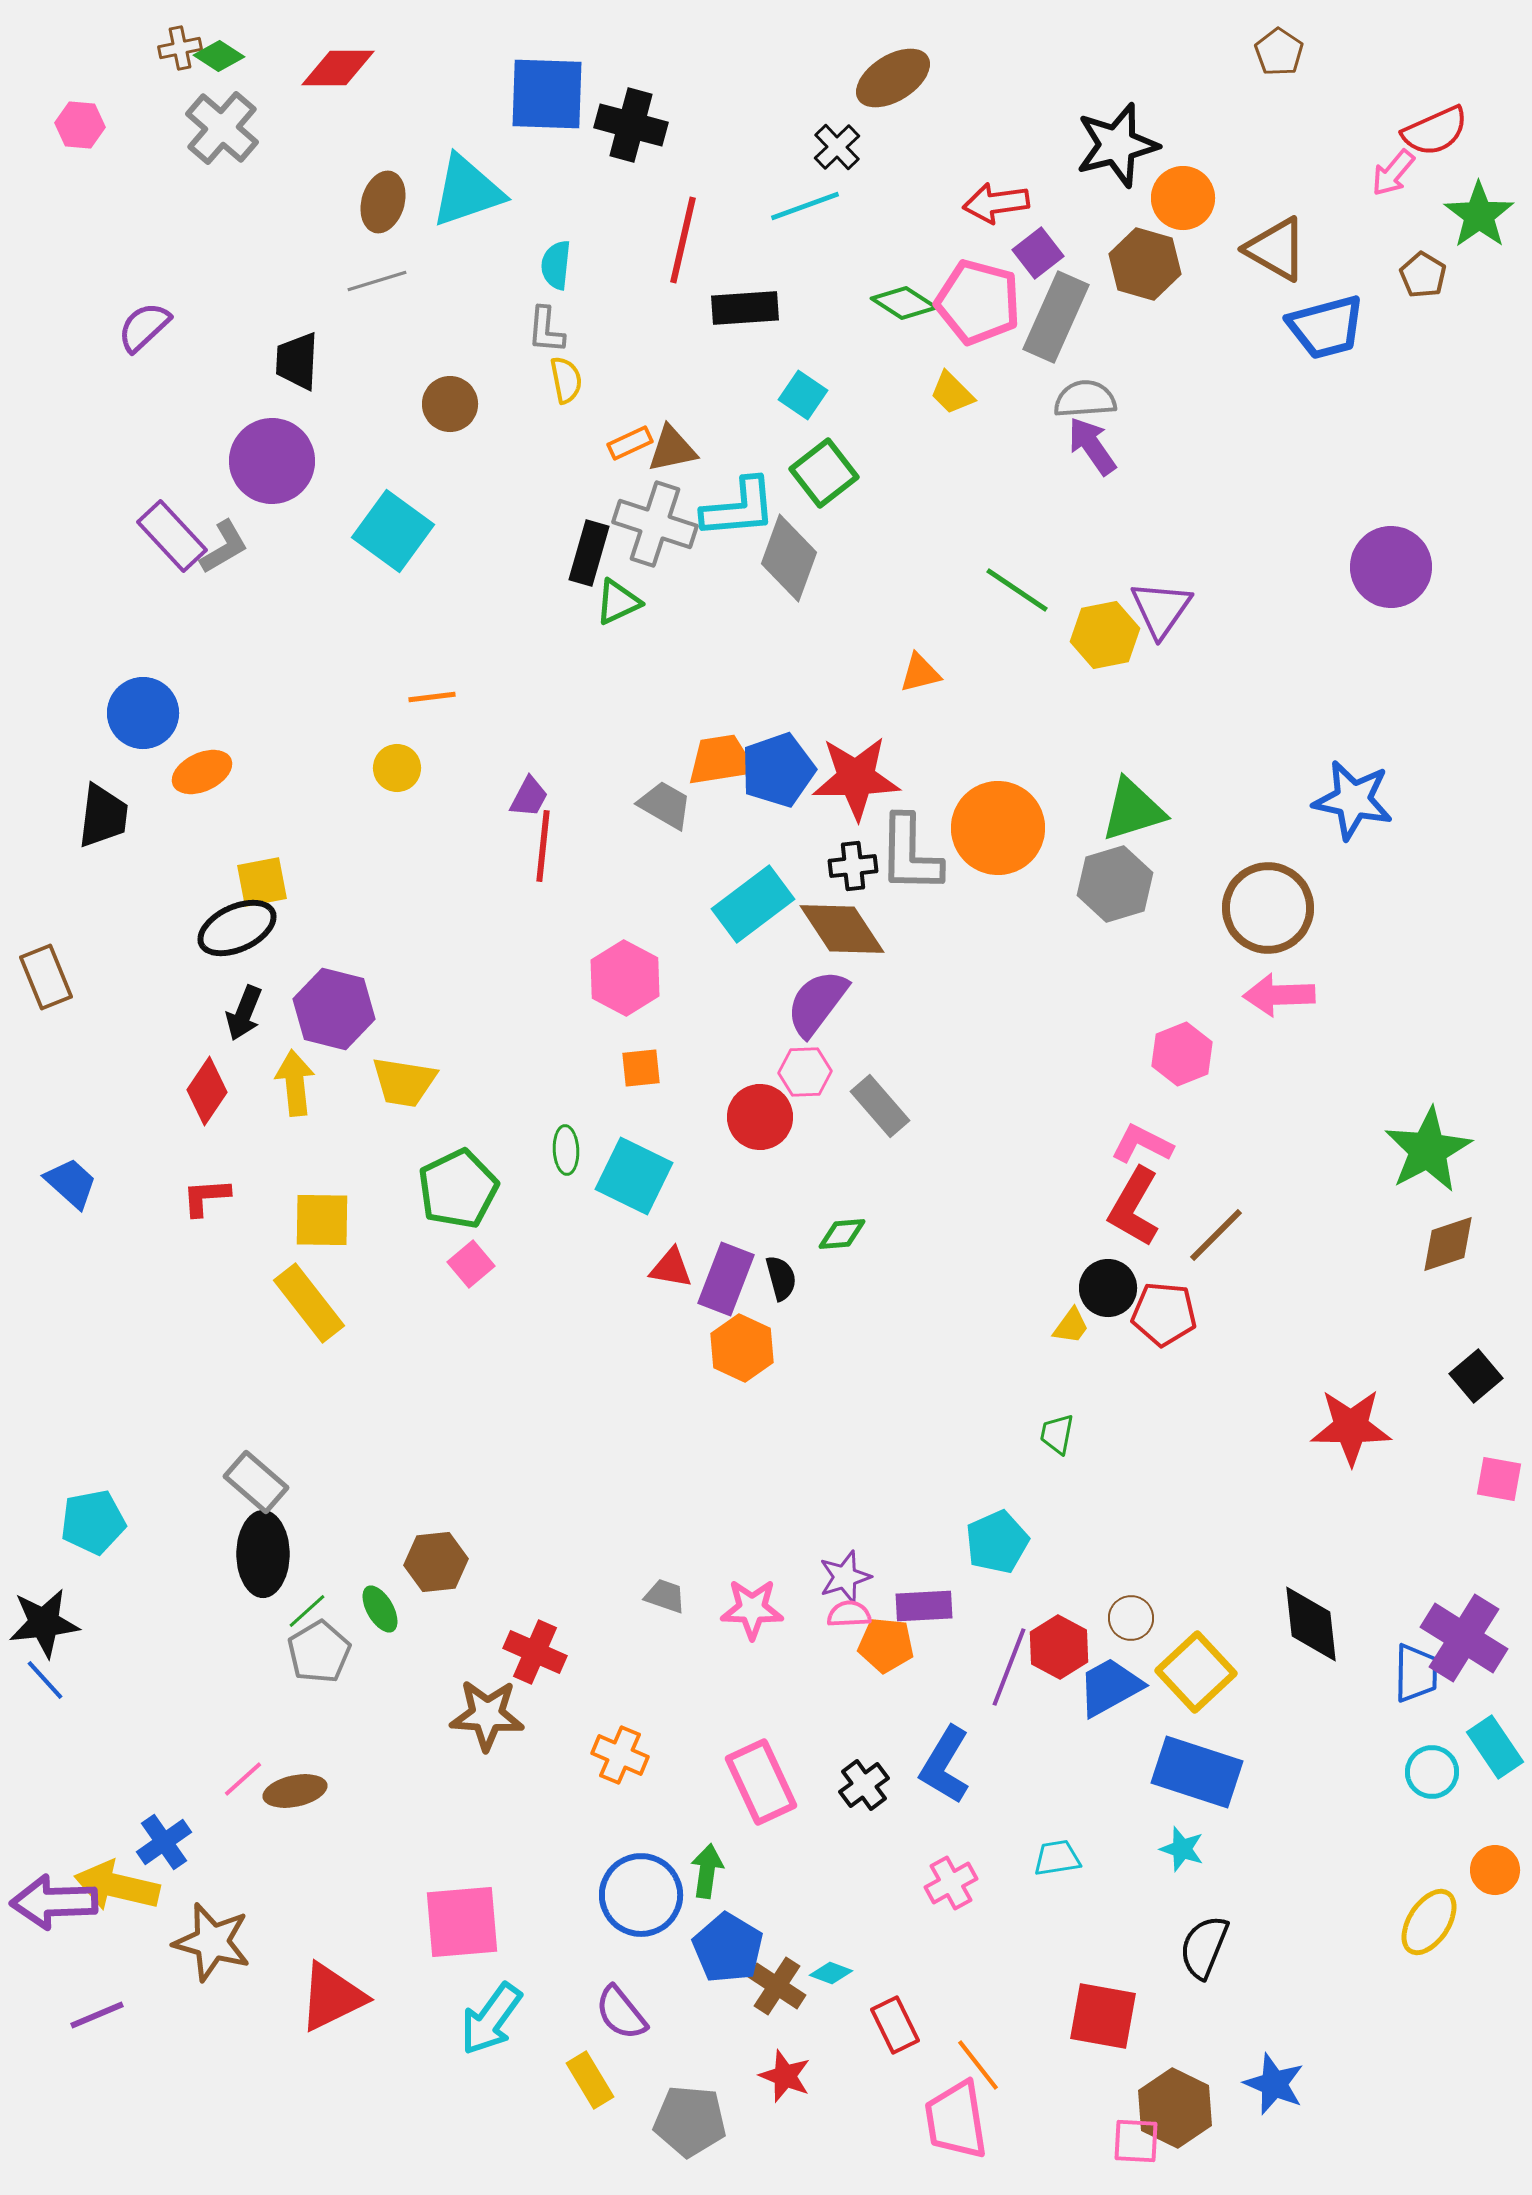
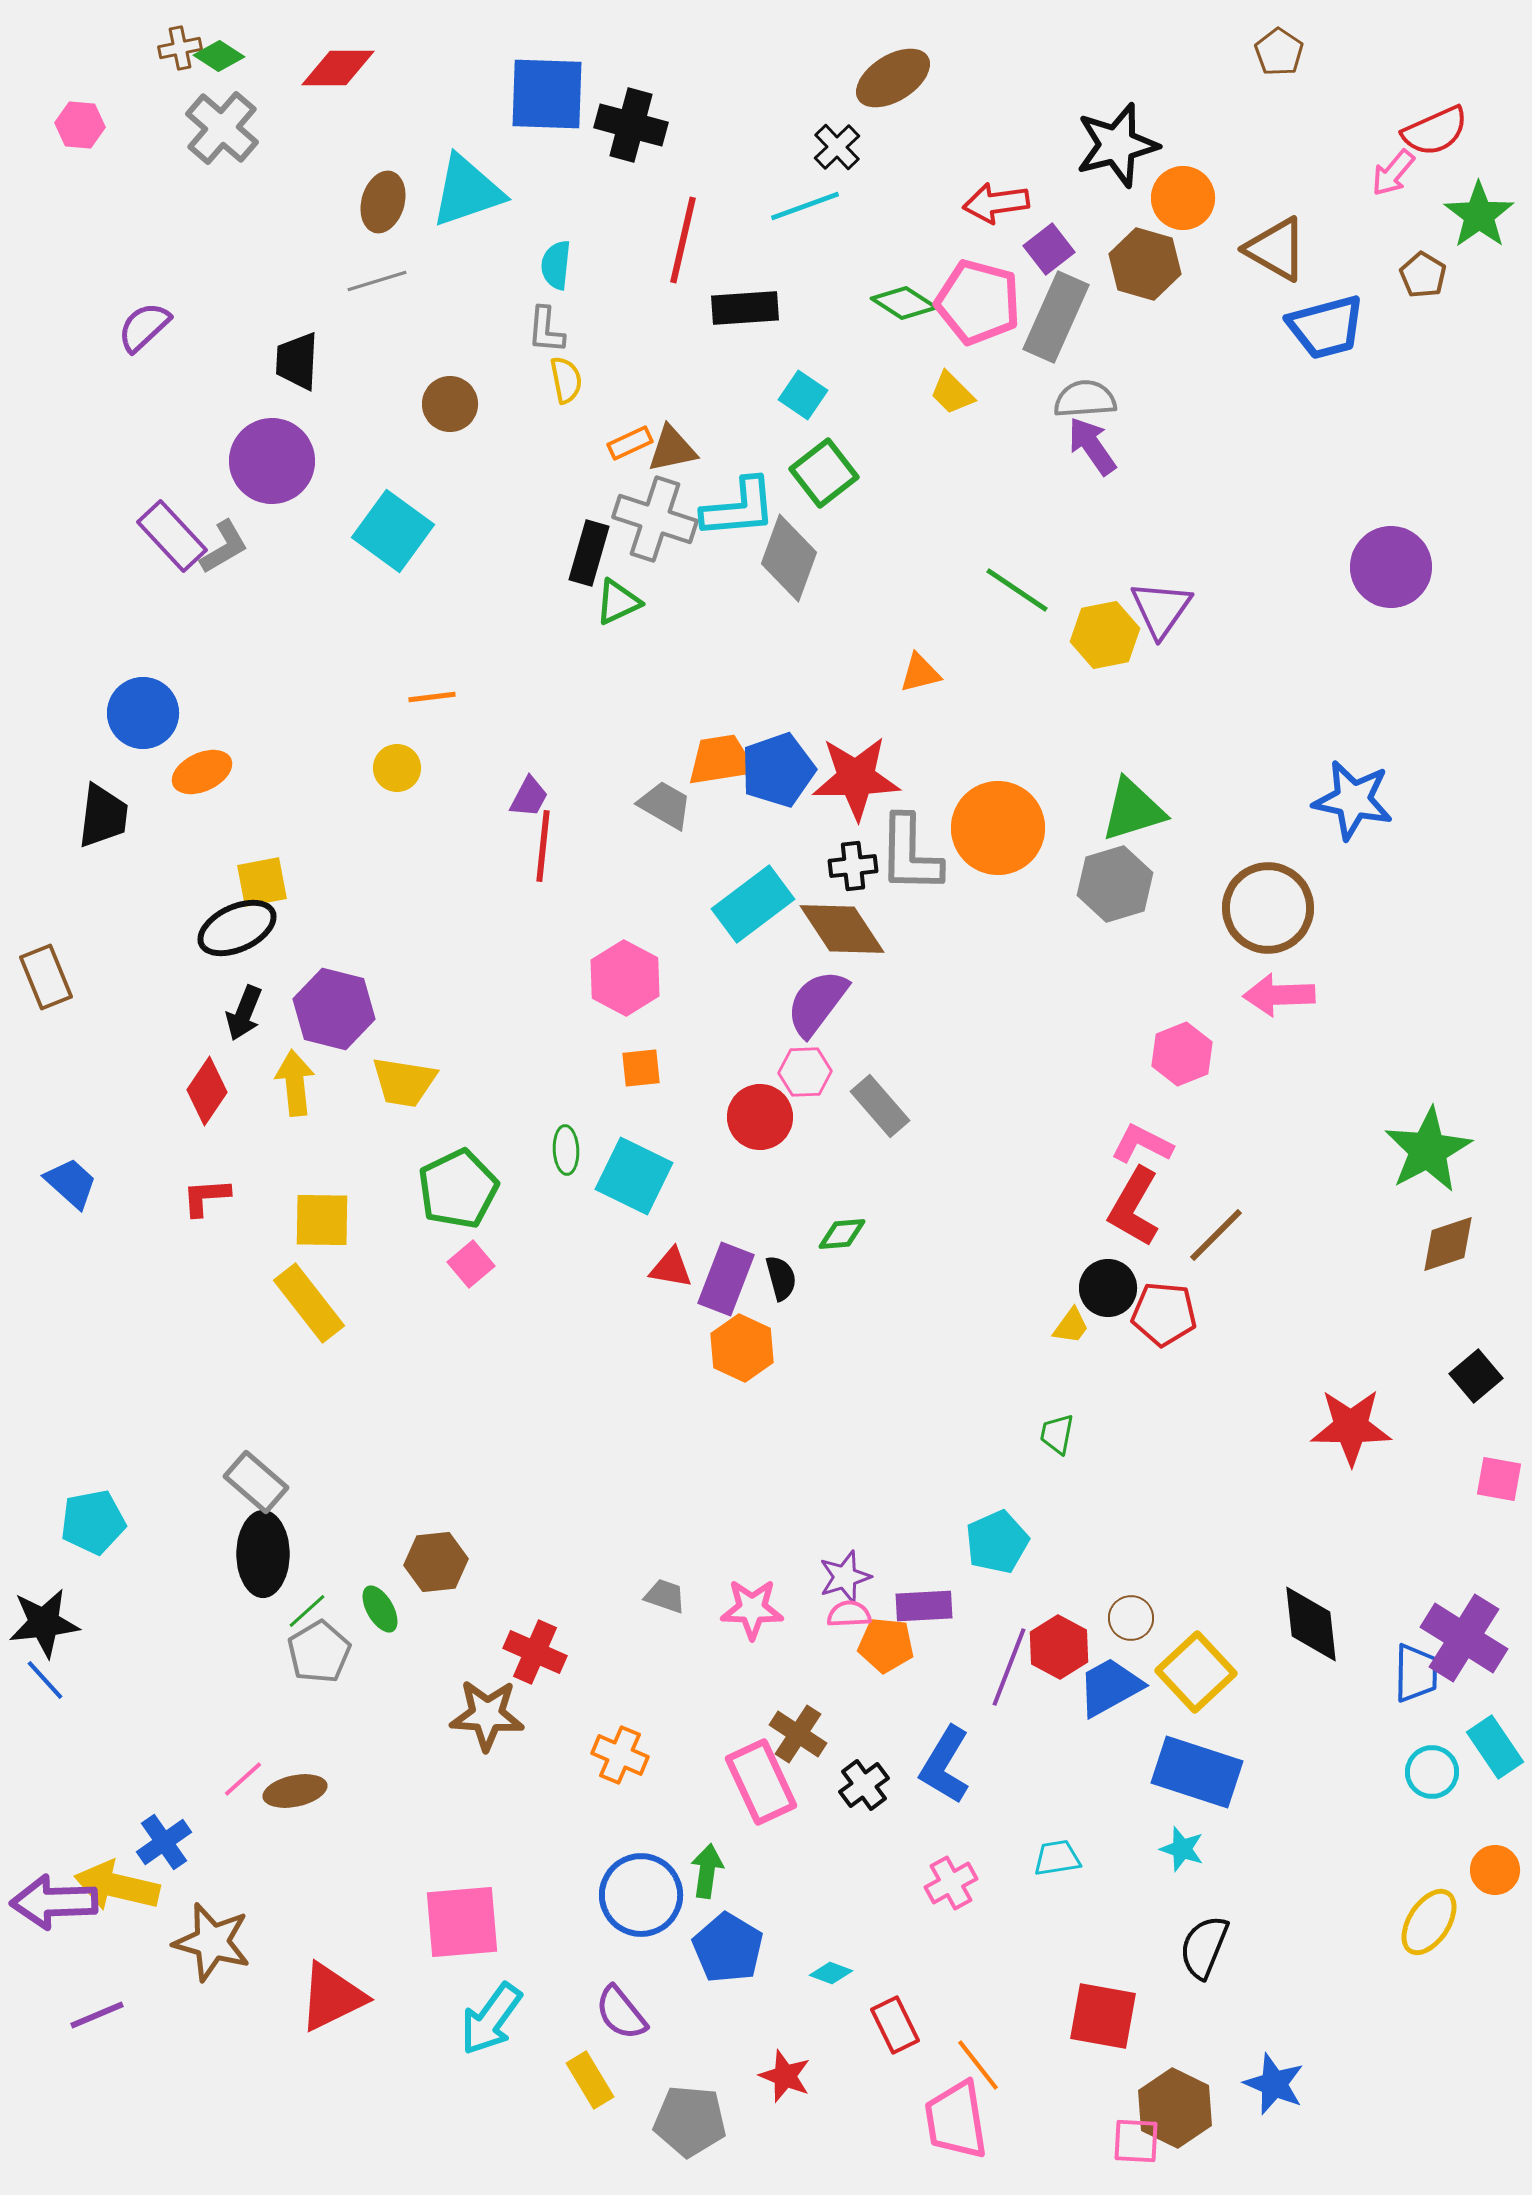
purple square at (1038, 253): moved 11 px right, 4 px up
gray cross at (655, 524): moved 5 px up
brown cross at (777, 1986): moved 21 px right, 252 px up
